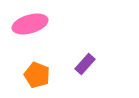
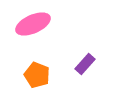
pink ellipse: moved 3 px right; rotated 8 degrees counterclockwise
